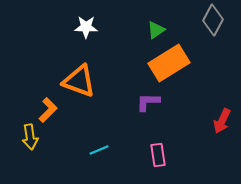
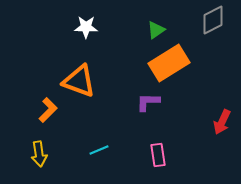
gray diamond: rotated 36 degrees clockwise
red arrow: moved 1 px down
yellow arrow: moved 9 px right, 17 px down
